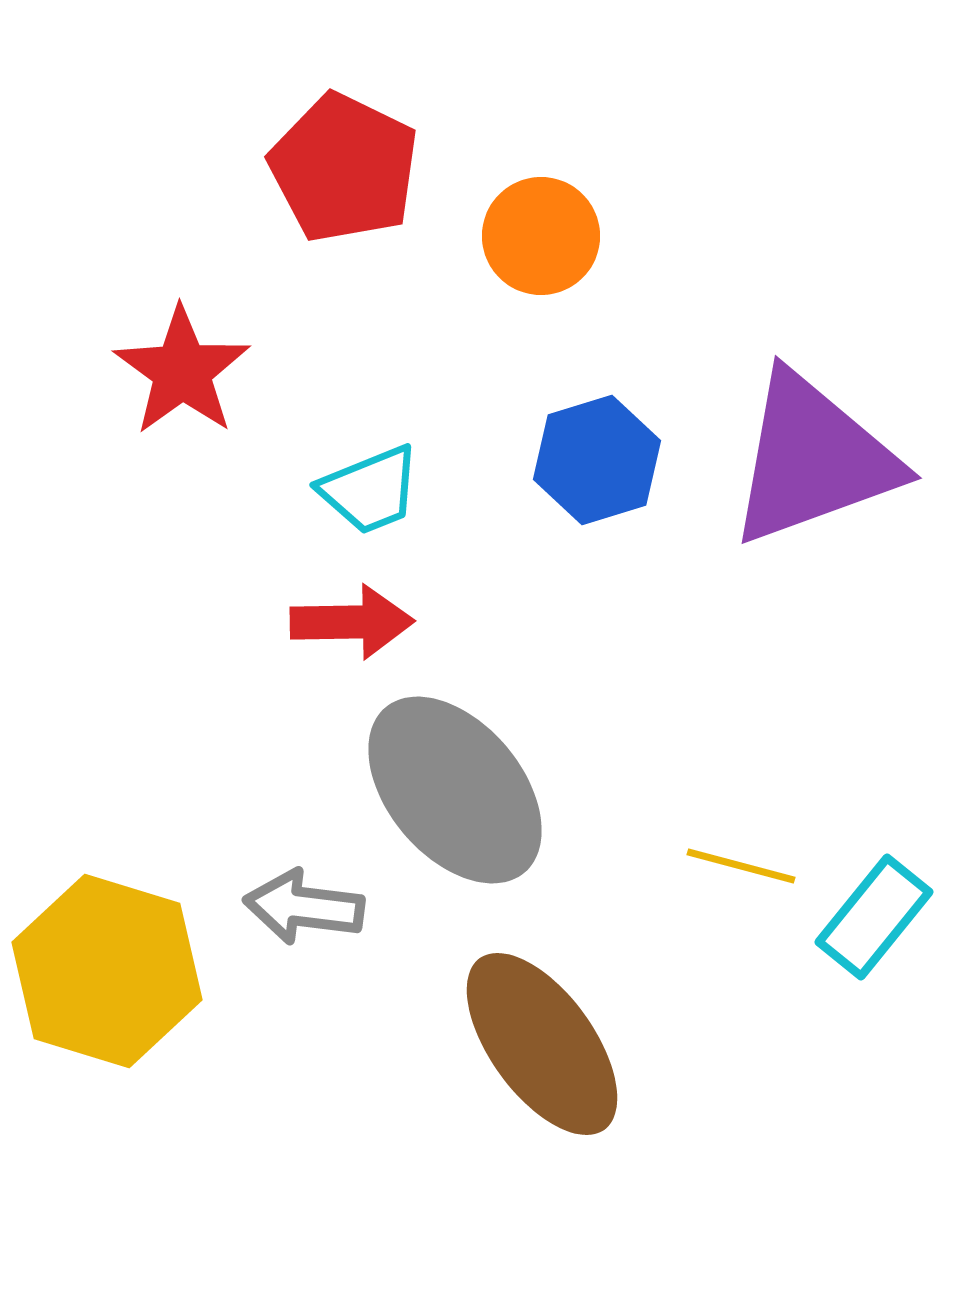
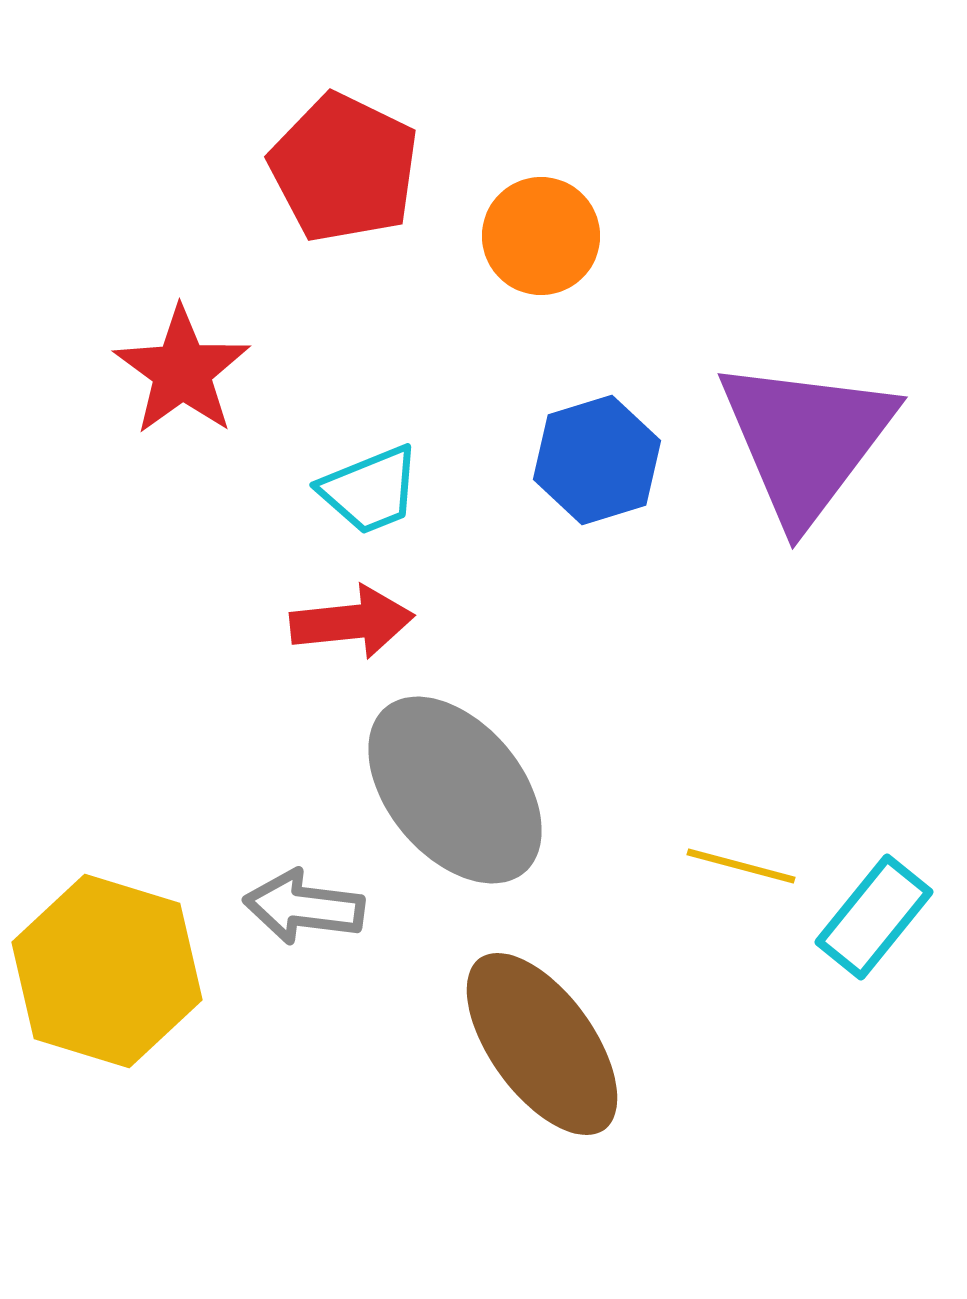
purple triangle: moved 7 px left, 19 px up; rotated 33 degrees counterclockwise
red arrow: rotated 5 degrees counterclockwise
